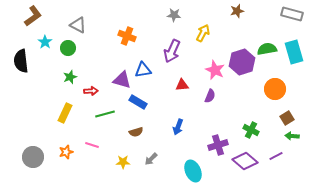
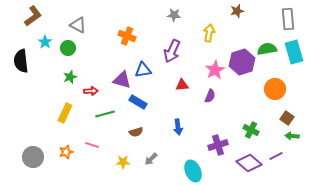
gray rectangle: moved 4 px left, 5 px down; rotated 70 degrees clockwise
yellow arrow: moved 6 px right; rotated 18 degrees counterclockwise
pink star: rotated 18 degrees clockwise
brown square: rotated 24 degrees counterclockwise
blue arrow: rotated 28 degrees counterclockwise
purple diamond: moved 4 px right, 2 px down
